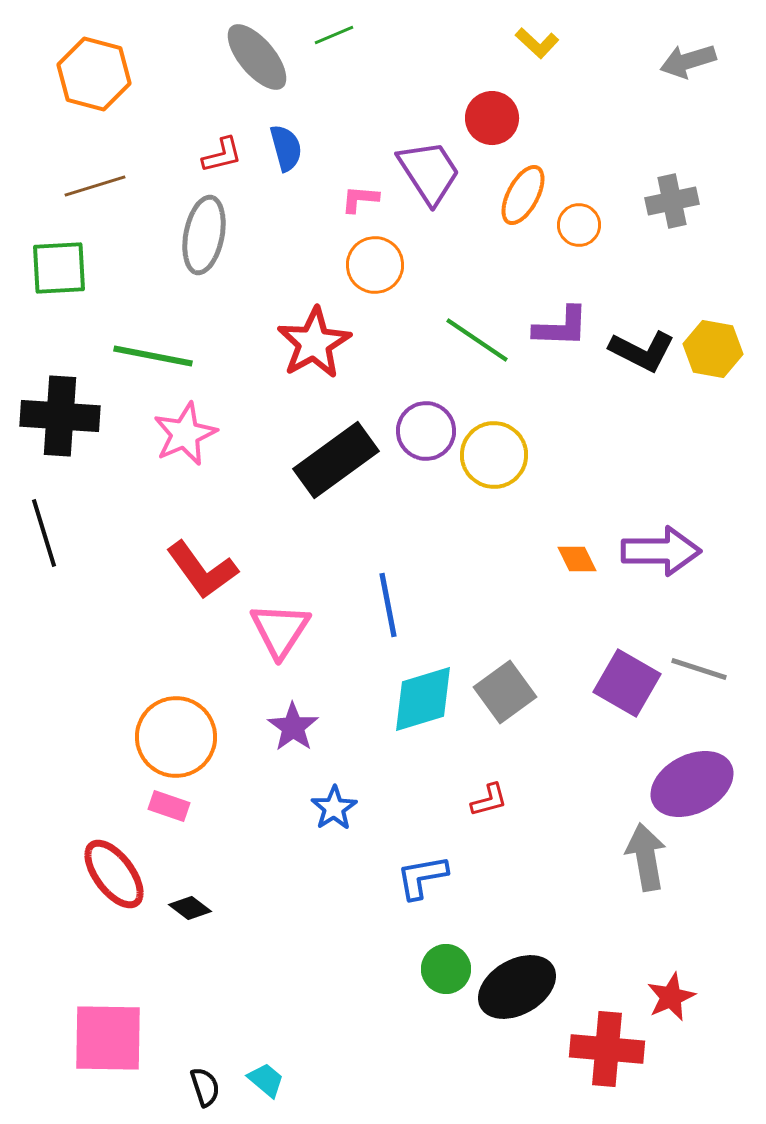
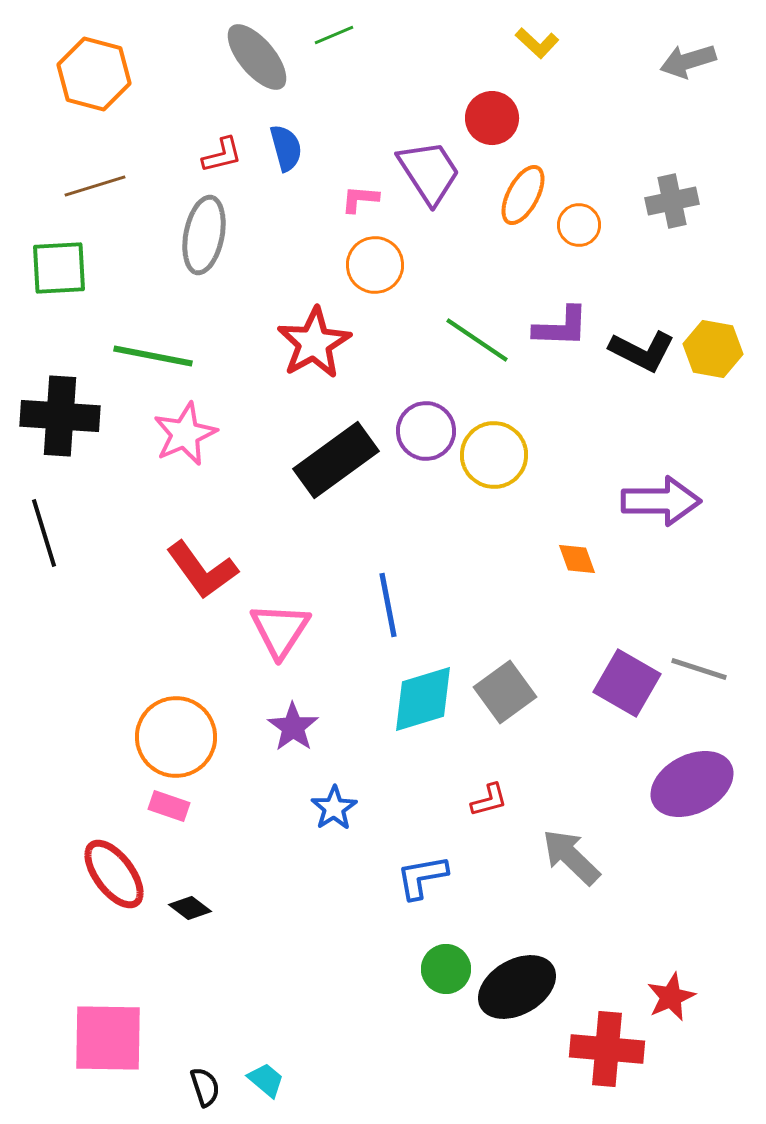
purple arrow at (661, 551): moved 50 px up
orange diamond at (577, 559): rotated 6 degrees clockwise
gray arrow at (646, 857): moved 75 px left; rotated 36 degrees counterclockwise
